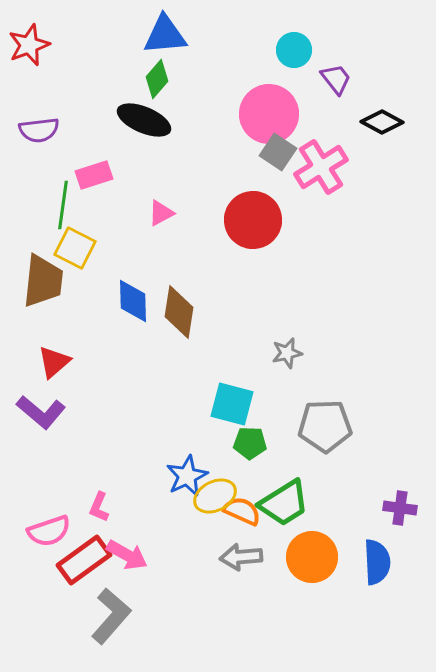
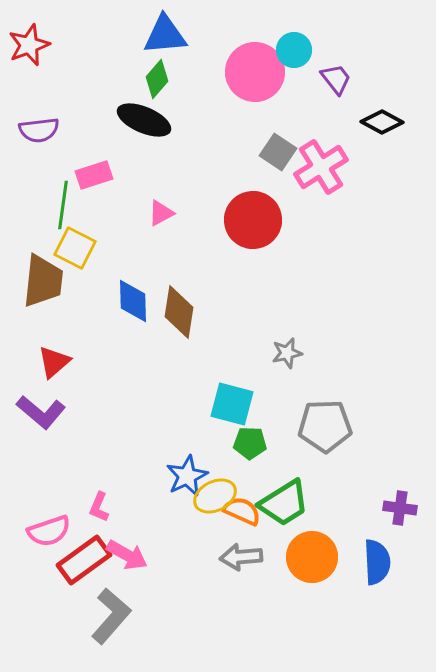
pink circle: moved 14 px left, 42 px up
